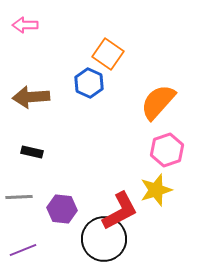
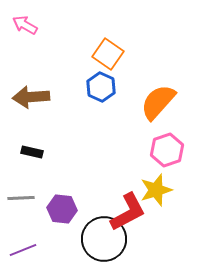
pink arrow: rotated 30 degrees clockwise
blue hexagon: moved 12 px right, 4 px down
gray line: moved 2 px right, 1 px down
red L-shape: moved 8 px right, 1 px down
